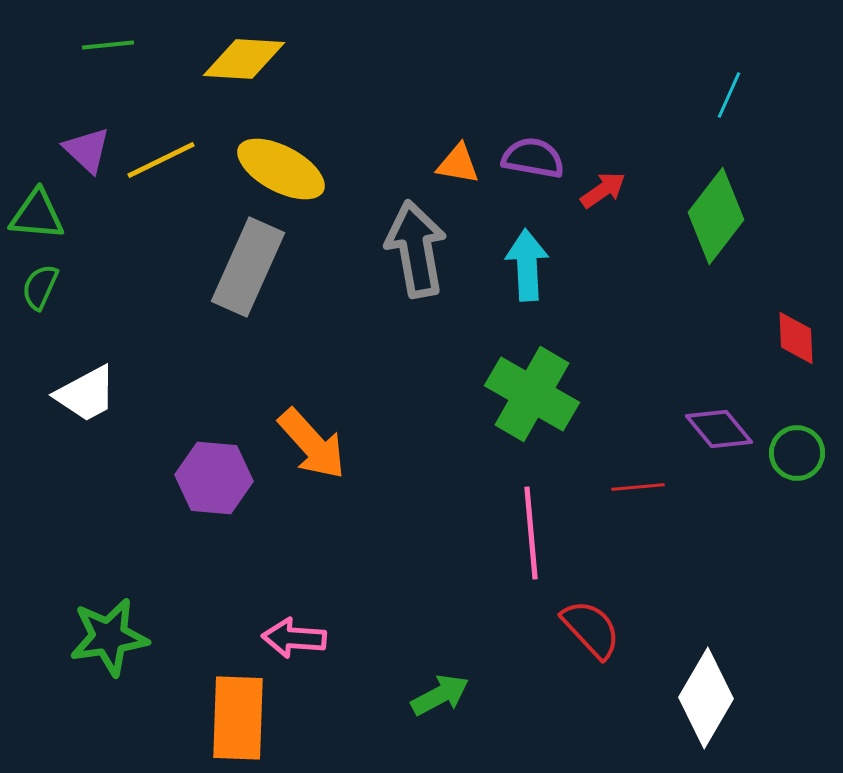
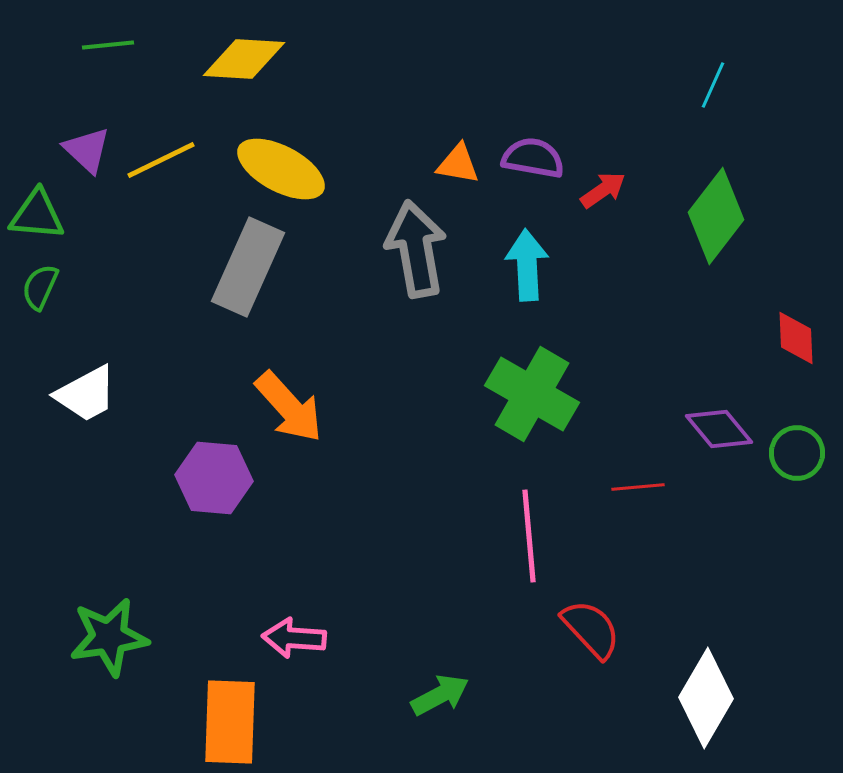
cyan line: moved 16 px left, 10 px up
orange arrow: moved 23 px left, 37 px up
pink line: moved 2 px left, 3 px down
orange rectangle: moved 8 px left, 4 px down
